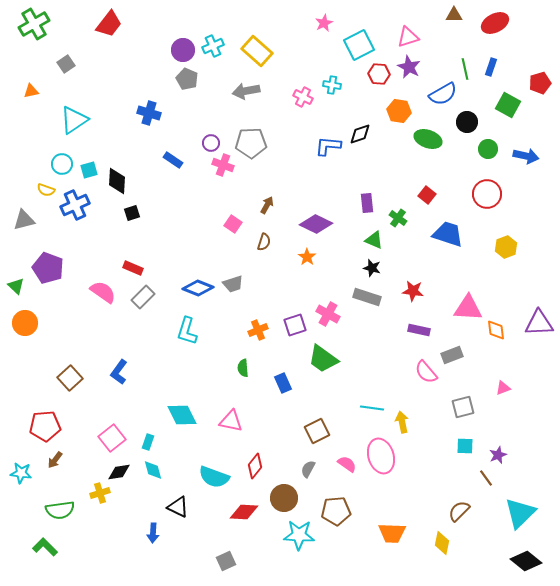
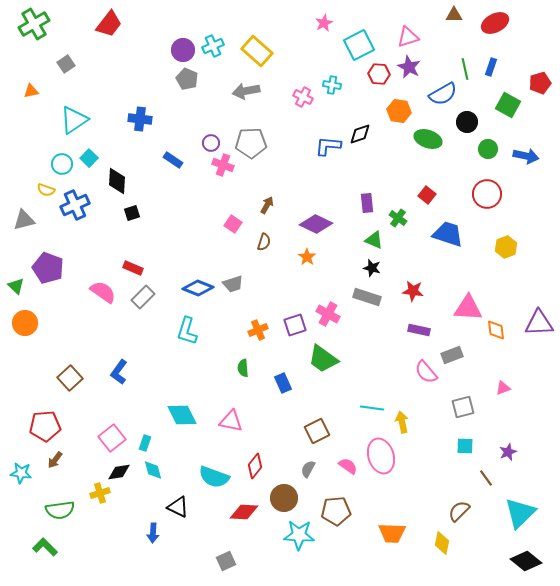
blue cross at (149, 113): moved 9 px left, 6 px down; rotated 10 degrees counterclockwise
cyan square at (89, 170): moved 12 px up; rotated 30 degrees counterclockwise
cyan rectangle at (148, 442): moved 3 px left, 1 px down
purple star at (498, 455): moved 10 px right, 3 px up
pink semicircle at (347, 464): moved 1 px right, 2 px down
